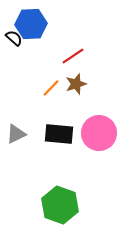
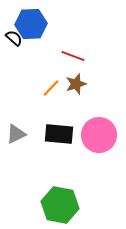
red line: rotated 55 degrees clockwise
pink circle: moved 2 px down
green hexagon: rotated 9 degrees counterclockwise
